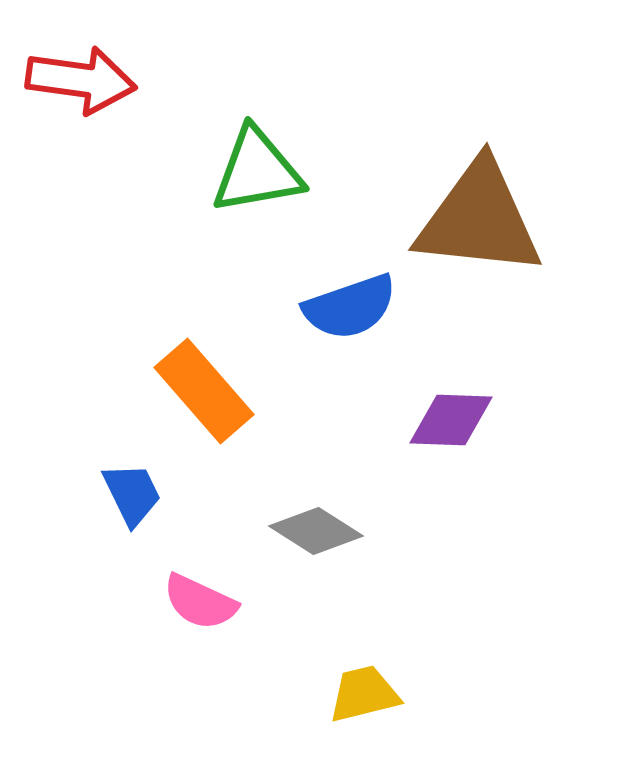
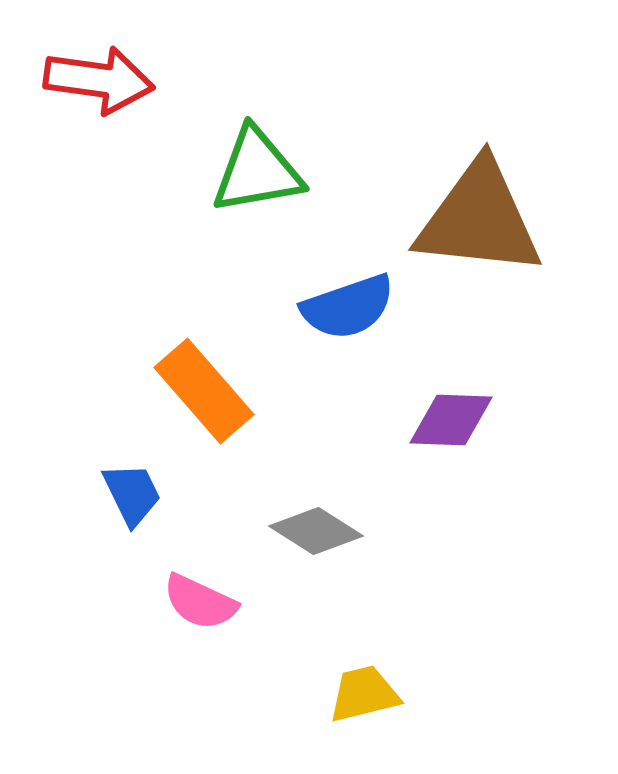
red arrow: moved 18 px right
blue semicircle: moved 2 px left
